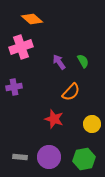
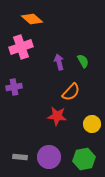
purple arrow: rotated 21 degrees clockwise
red star: moved 3 px right, 3 px up; rotated 12 degrees counterclockwise
